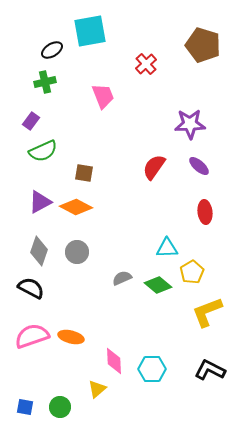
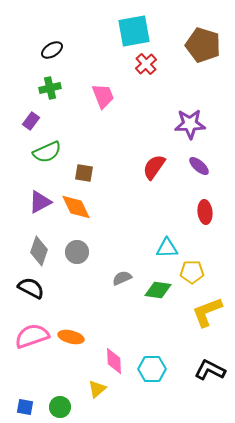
cyan square: moved 44 px right
green cross: moved 5 px right, 6 px down
green semicircle: moved 4 px right, 1 px down
orange diamond: rotated 36 degrees clockwise
yellow pentagon: rotated 30 degrees clockwise
green diamond: moved 5 px down; rotated 32 degrees counterclockwise
